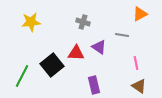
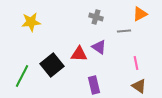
gray cross: moved 13 px right, 5 px up
gray line: moved 2 px right, 4 px up; rotated 16 degrees counterclockwise
red triangle: moved 3 px right, 1 px down
